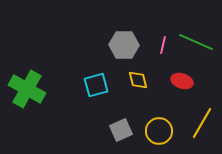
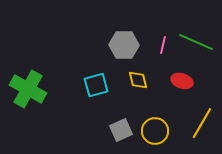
green cross: moved 1 px right
yellow circle: moved 4 px left
